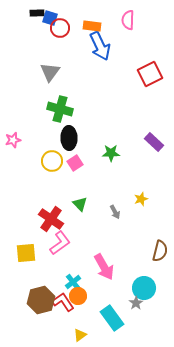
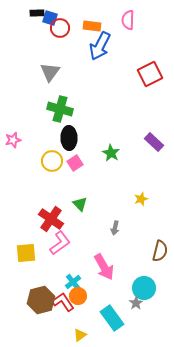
blue arrow: rotated 52 degrees clockwise
green star: rotated 30 degrees clockwise
gray arrow: moved 16 px down; rotated 40 degrees clockwise
